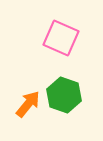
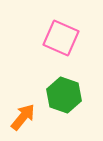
orange arrow: moved 5 px left, 13 px down
